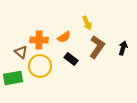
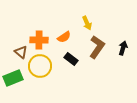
green rectangle: rotated 12 degrees counterclockwise
